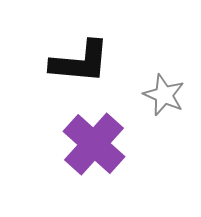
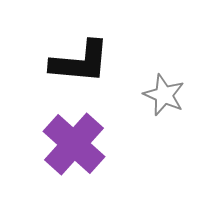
purple cross: moved 20 px left
